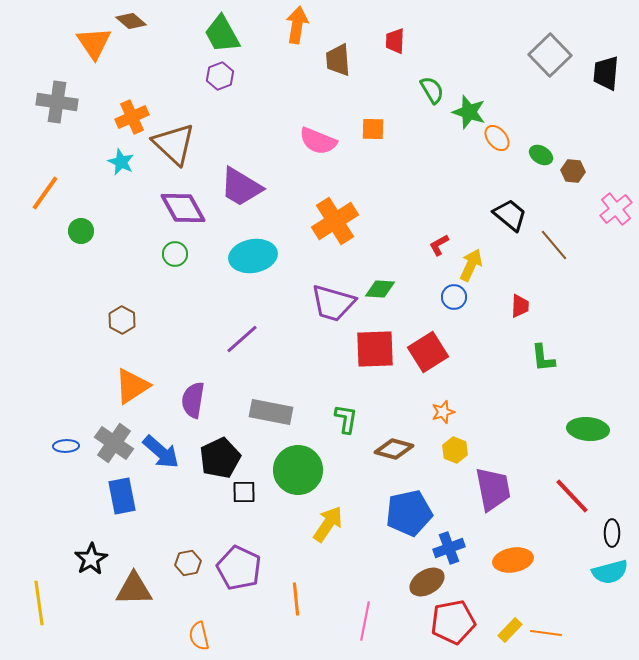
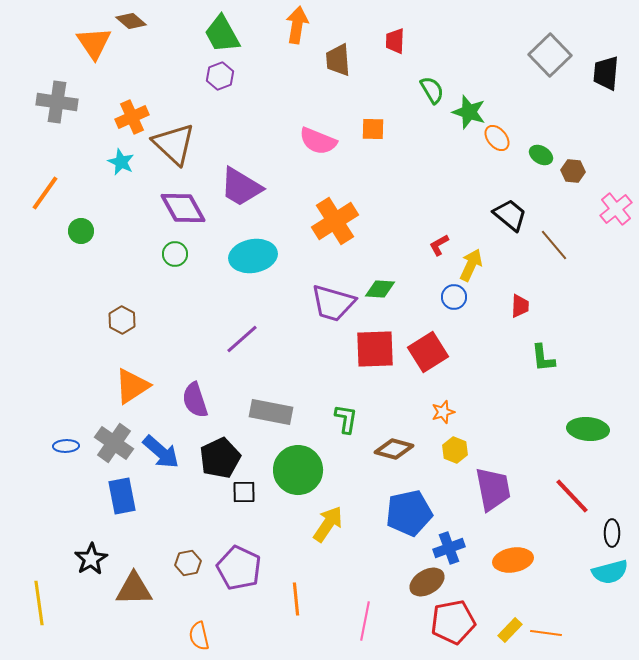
purple semicircle at (193, 400): moved 2 px right; rotated 27 degrees counterclockwise
